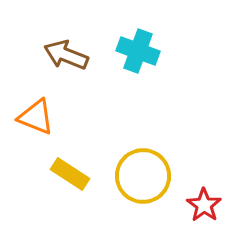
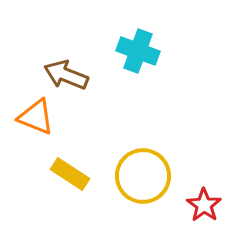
brown arrow: moved 20 px down
